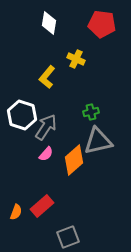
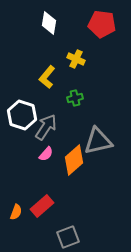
green cross: moved 16 px left, 14 px up
